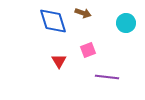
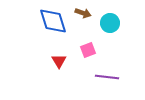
cyan circle: moved 16 px left
